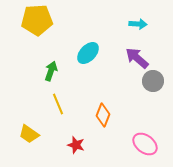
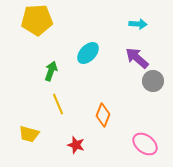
yellow trapezoid: rotated 20 degrees counterclockwise
